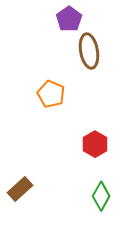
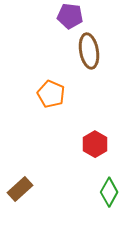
purple pentagon: moved 1 px right, 3 px up; rotated 30 degrees counterclockwise
green diamond: moved 8 px right, 4 px up
